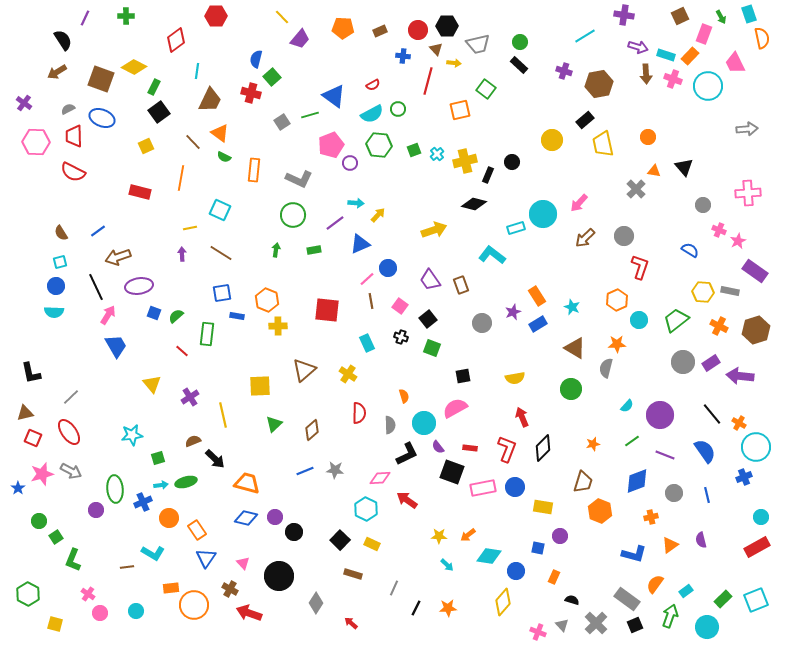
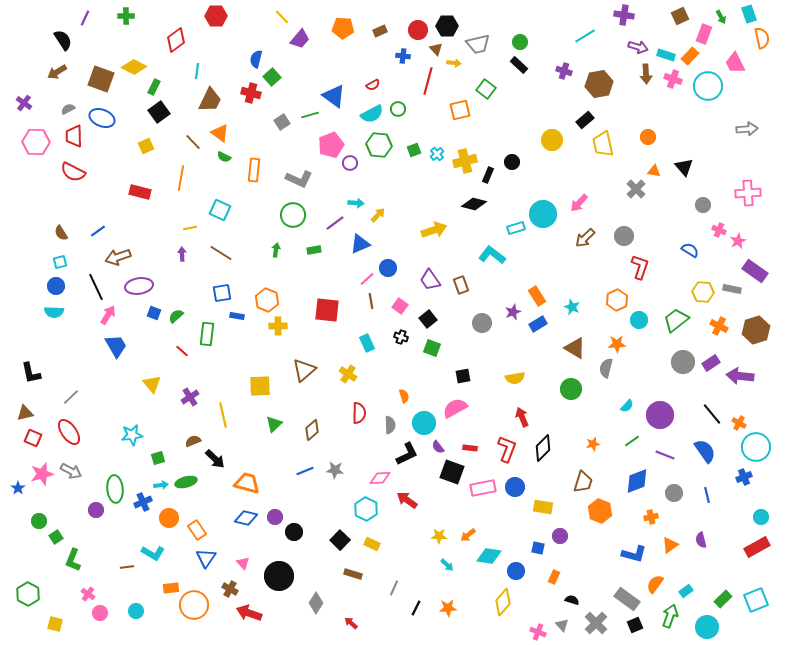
gray rectangle at (730, 291): moved 2 px right, 2 px up
